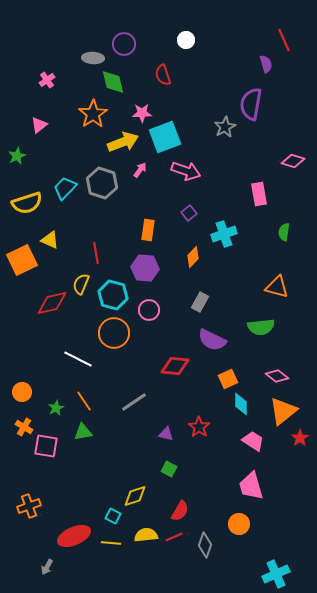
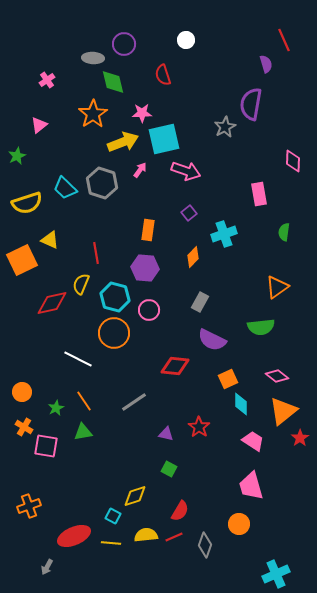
cyan square at (165, 137): moved 1 px left, 2 px down; rotated 8 degrees clockwise
pink diamond at (293, 161): rotated 75 degrees clockwise
cyan trapezoid at (65, 188): rotated 90 degrees counterclockwise
orange triangle at (277, 287): rotated 50 degrees counterclockwise
cyan hexagon at (113, 295): moved 2 px right, 2 px down
